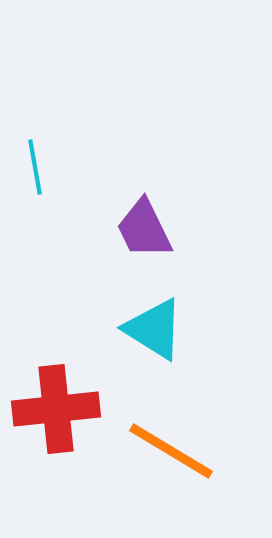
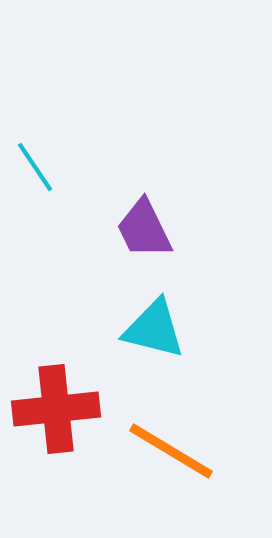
cyan line: rotated 24 degrees counterclockwise
cyan triangle: rotated 18 degrees counterclockwise
